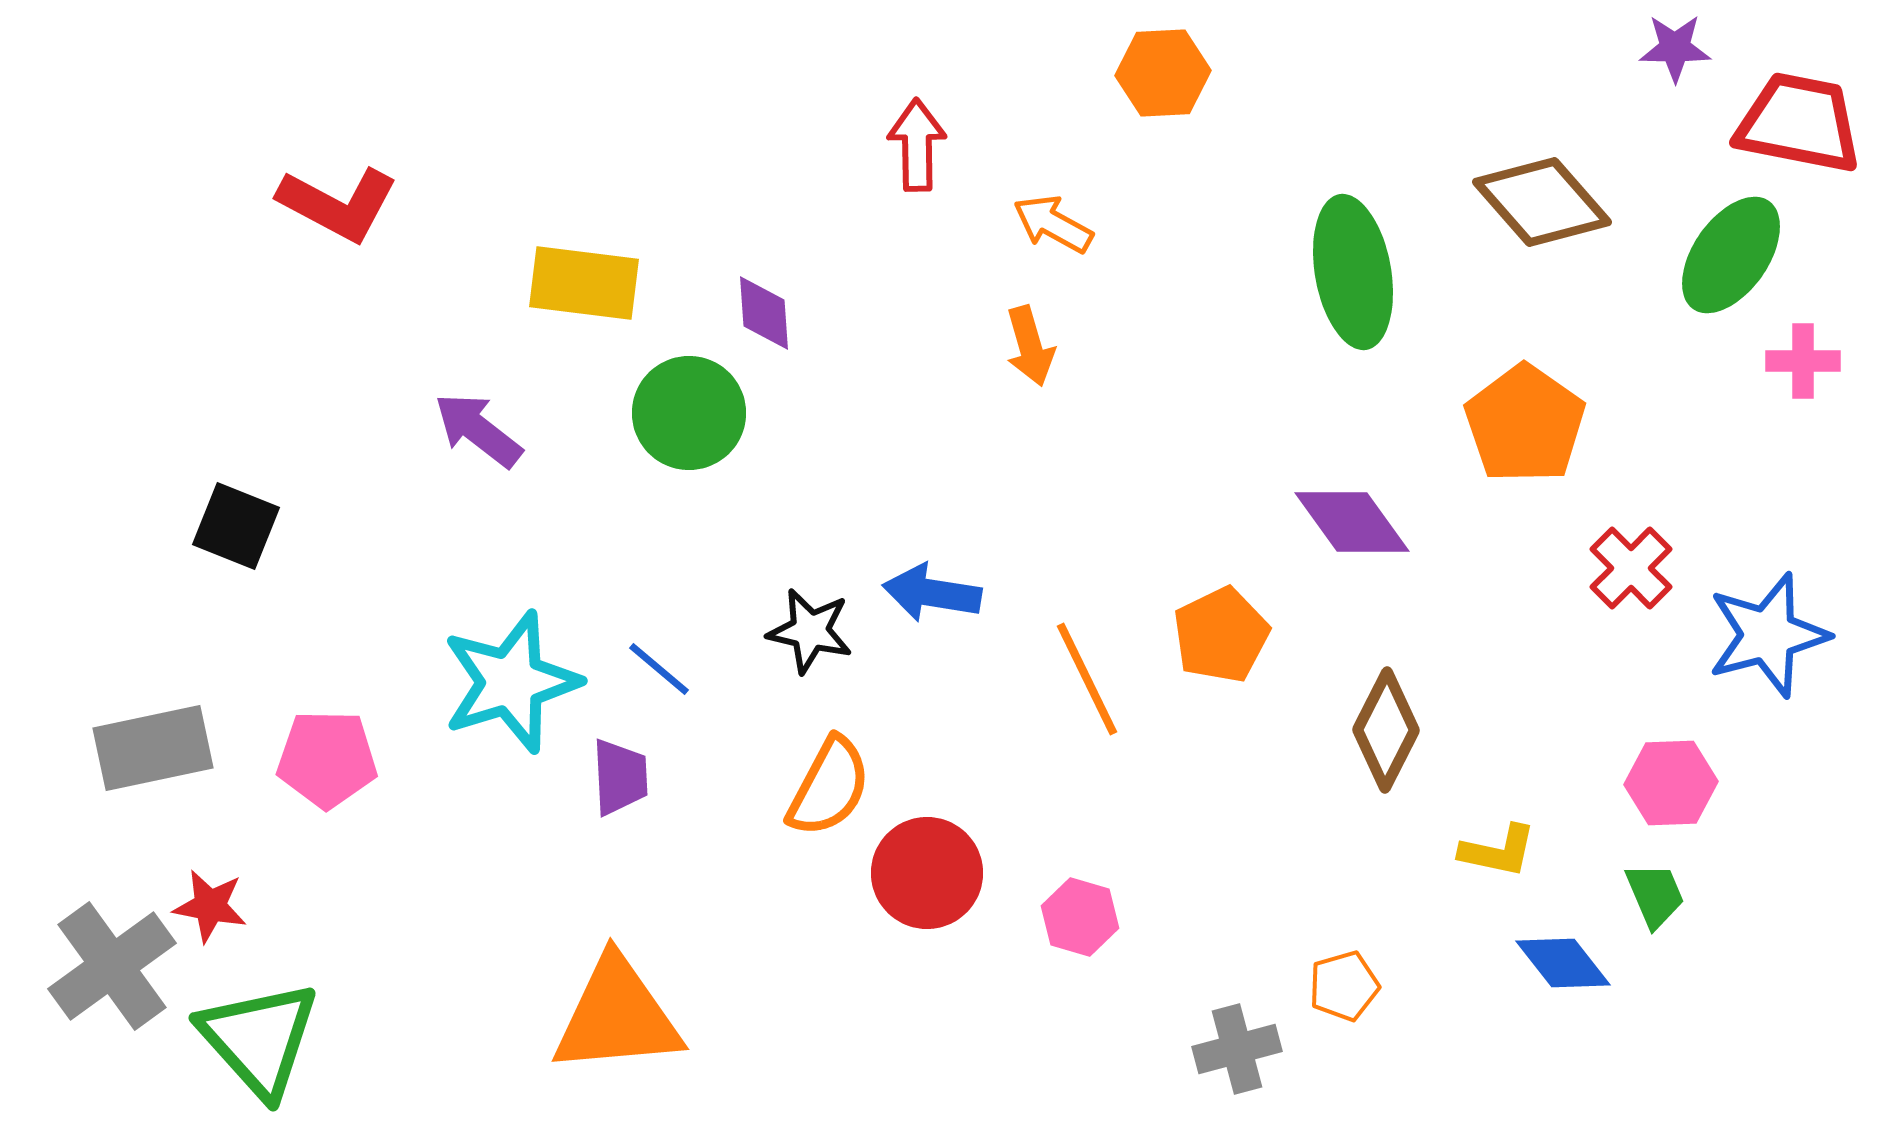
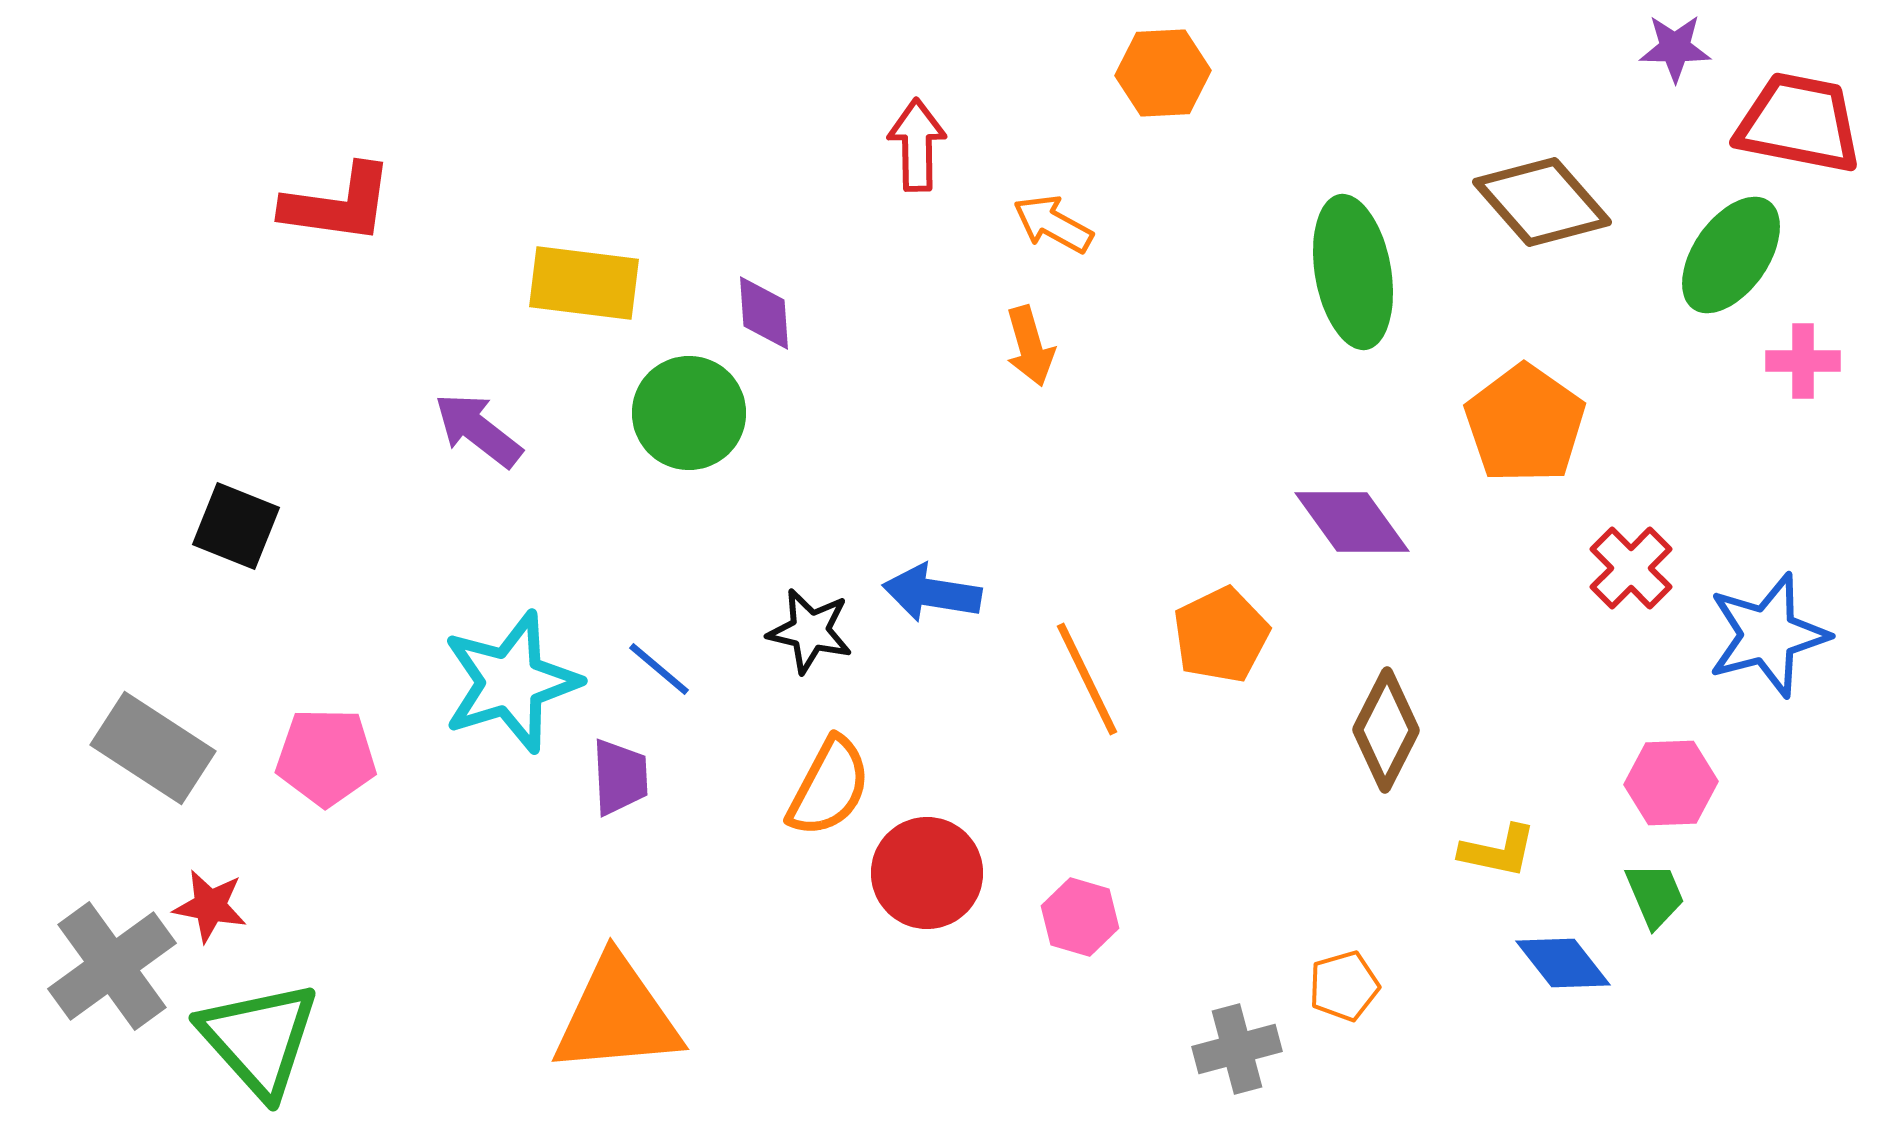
red L-shape at (338, 204): rotated 20 degrees counterclockwise
gray rectangle at (153, 748): rotated 45 degrees clockwise
pink pentagon at (327, 759): moved 1 px left, 2 px up
